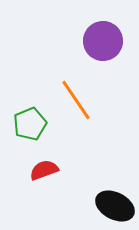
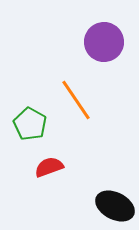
purple circle: moved 1 px right, 1 px down
green pentagon: rotated 20 degrees counterclockwise
red semicircle: moved 5 px right, 3 px up
